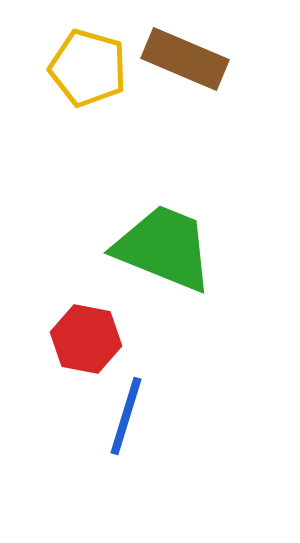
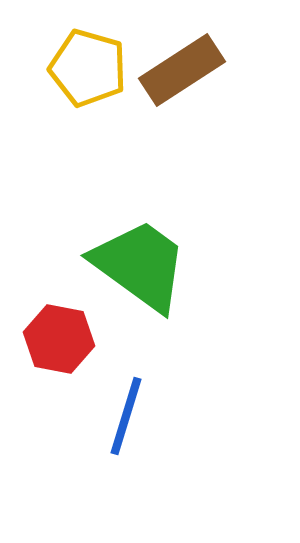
brown rectangle: moved 3 px left, 11 px down; rotated 56 degrees counterclockwise
green trapezoid: moved 24 px left, 17 px down; rotated 14 degrees clockwise
red hexagon: moved 27 px left
